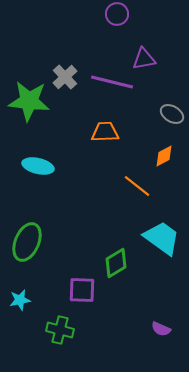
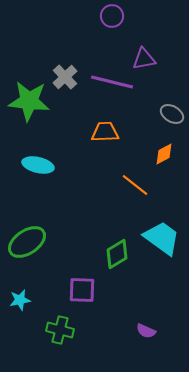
purple circle: moved 5 px left, 2 px down
orange diamond: moved 2 px up
cyan ellipse: moved 1 px up
orange line: moved 2 px left, 1 px up
green ellipse: rotated 33 degrees clockwise
green diamond: moved 1 px right, 9 px up
purple semicircle: moved 15 px left, 2 px down
